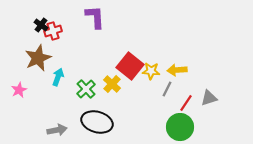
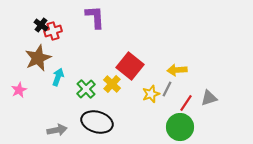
yellow star: moved 23 px down; rotated 24 degrees counterclockwise
